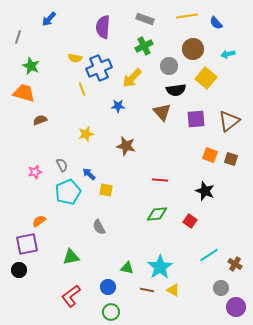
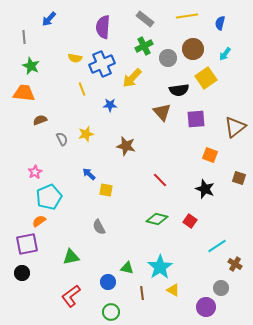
gray rectangle at (145, 19): rotated 18 degrees clockwise
blue semicircle at (216, 23): moved 4 px right; rotated 56 degrees clockwise
gray line at (18, 37): moved 6 px right; rotated 24 degrees counterclockwise
cyan arrow at (228, 54): moved 3 px left; rotated 40 degrees counterclockwise
gray circle at (169, 66): moved 1 px left, 8 px up
blue cross at (99, 68): moved 3 px right, 4 px up
yellow square at (206, 78): rotated 15 degrees clockwise
black semicircle at (176, 90): moved 3 px right
orange trapezoid at (24, 93): rotated 10 degrees counterclockwise
blue star at (118, 106): moved 8 px left, 1 px up
brown triangle at (229, 121): moved 6 px right, 6 px down
brown square at (231, 159): moved 8 px right, 19 px down
gray semicircle at (62, 165): moved 26 px up
pink star at (35, 172): rotated 16 degrees counterclockwise
red line at (160, 180): rotated 42 degrees clockwise
black star at (205, 191): moved 2 px up
cyan pentagon at (68, 192): moved 19 px left, 5 px down
green diamond at (157, 214): moved 5 px down; rotated 20 degrees clockwise
cyan line at (209, 255): moved 8 px right, 9 px up
black circle at (19, 270): moved 3 px right, 3 px down
blue circle at (108, 287): moved 5 px up
brown line at (147, 290): moved 5 px left, 3 px down; rotated 72 degrees clockwise
purple circle at (236, 307): moved 30 px left
